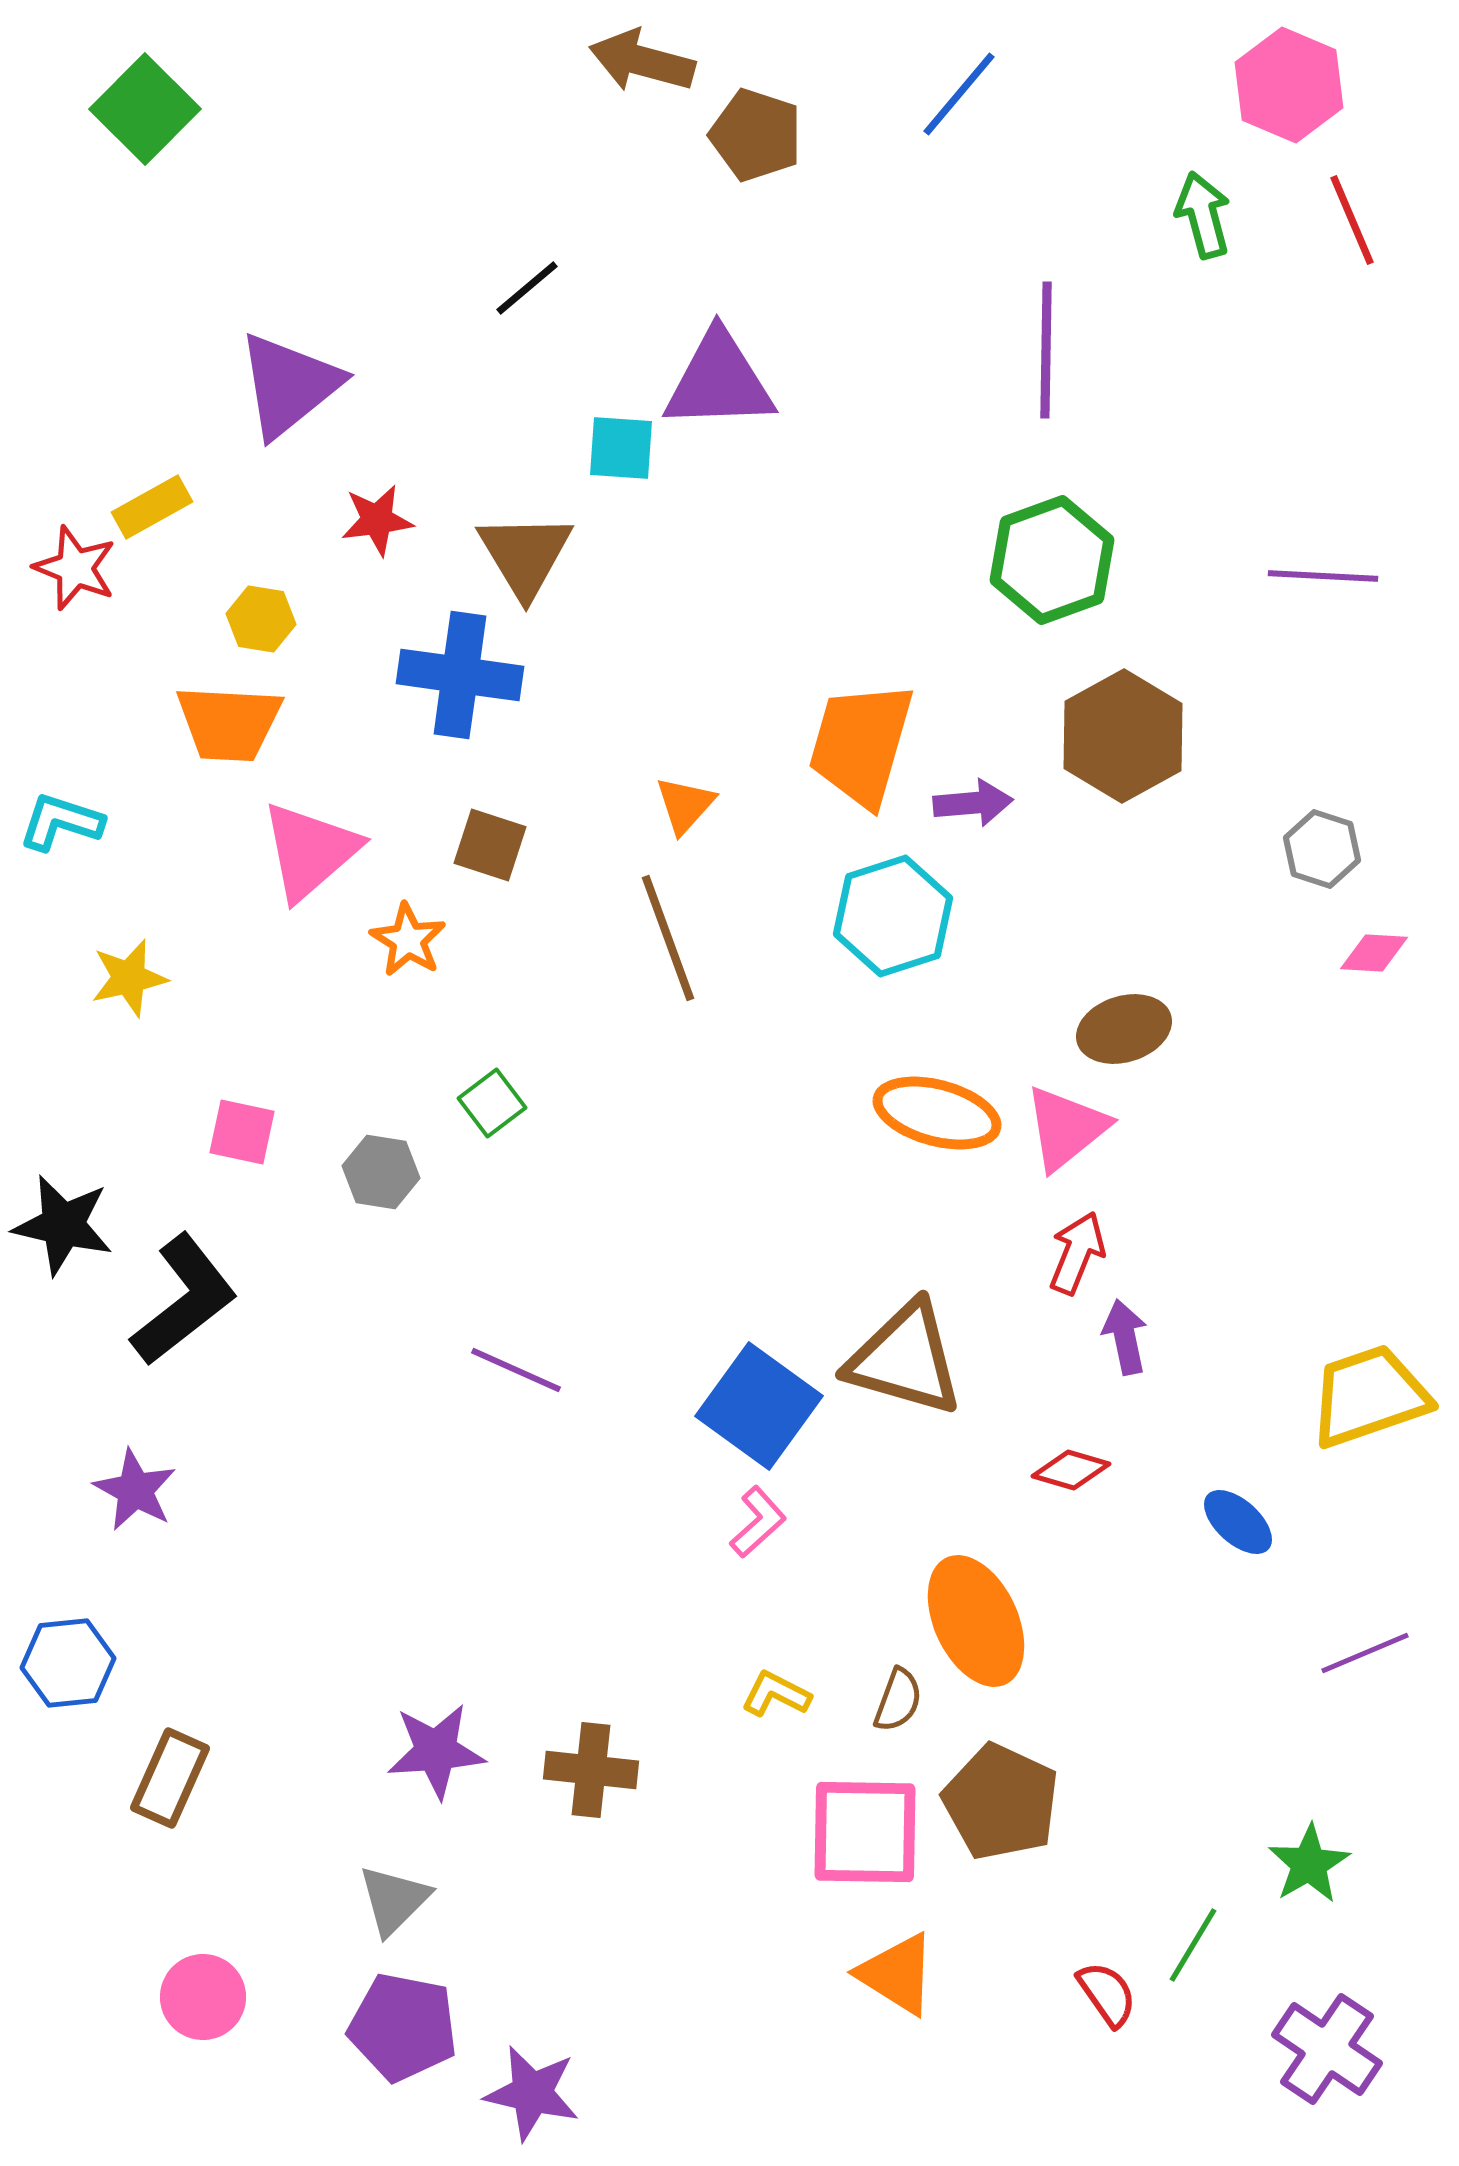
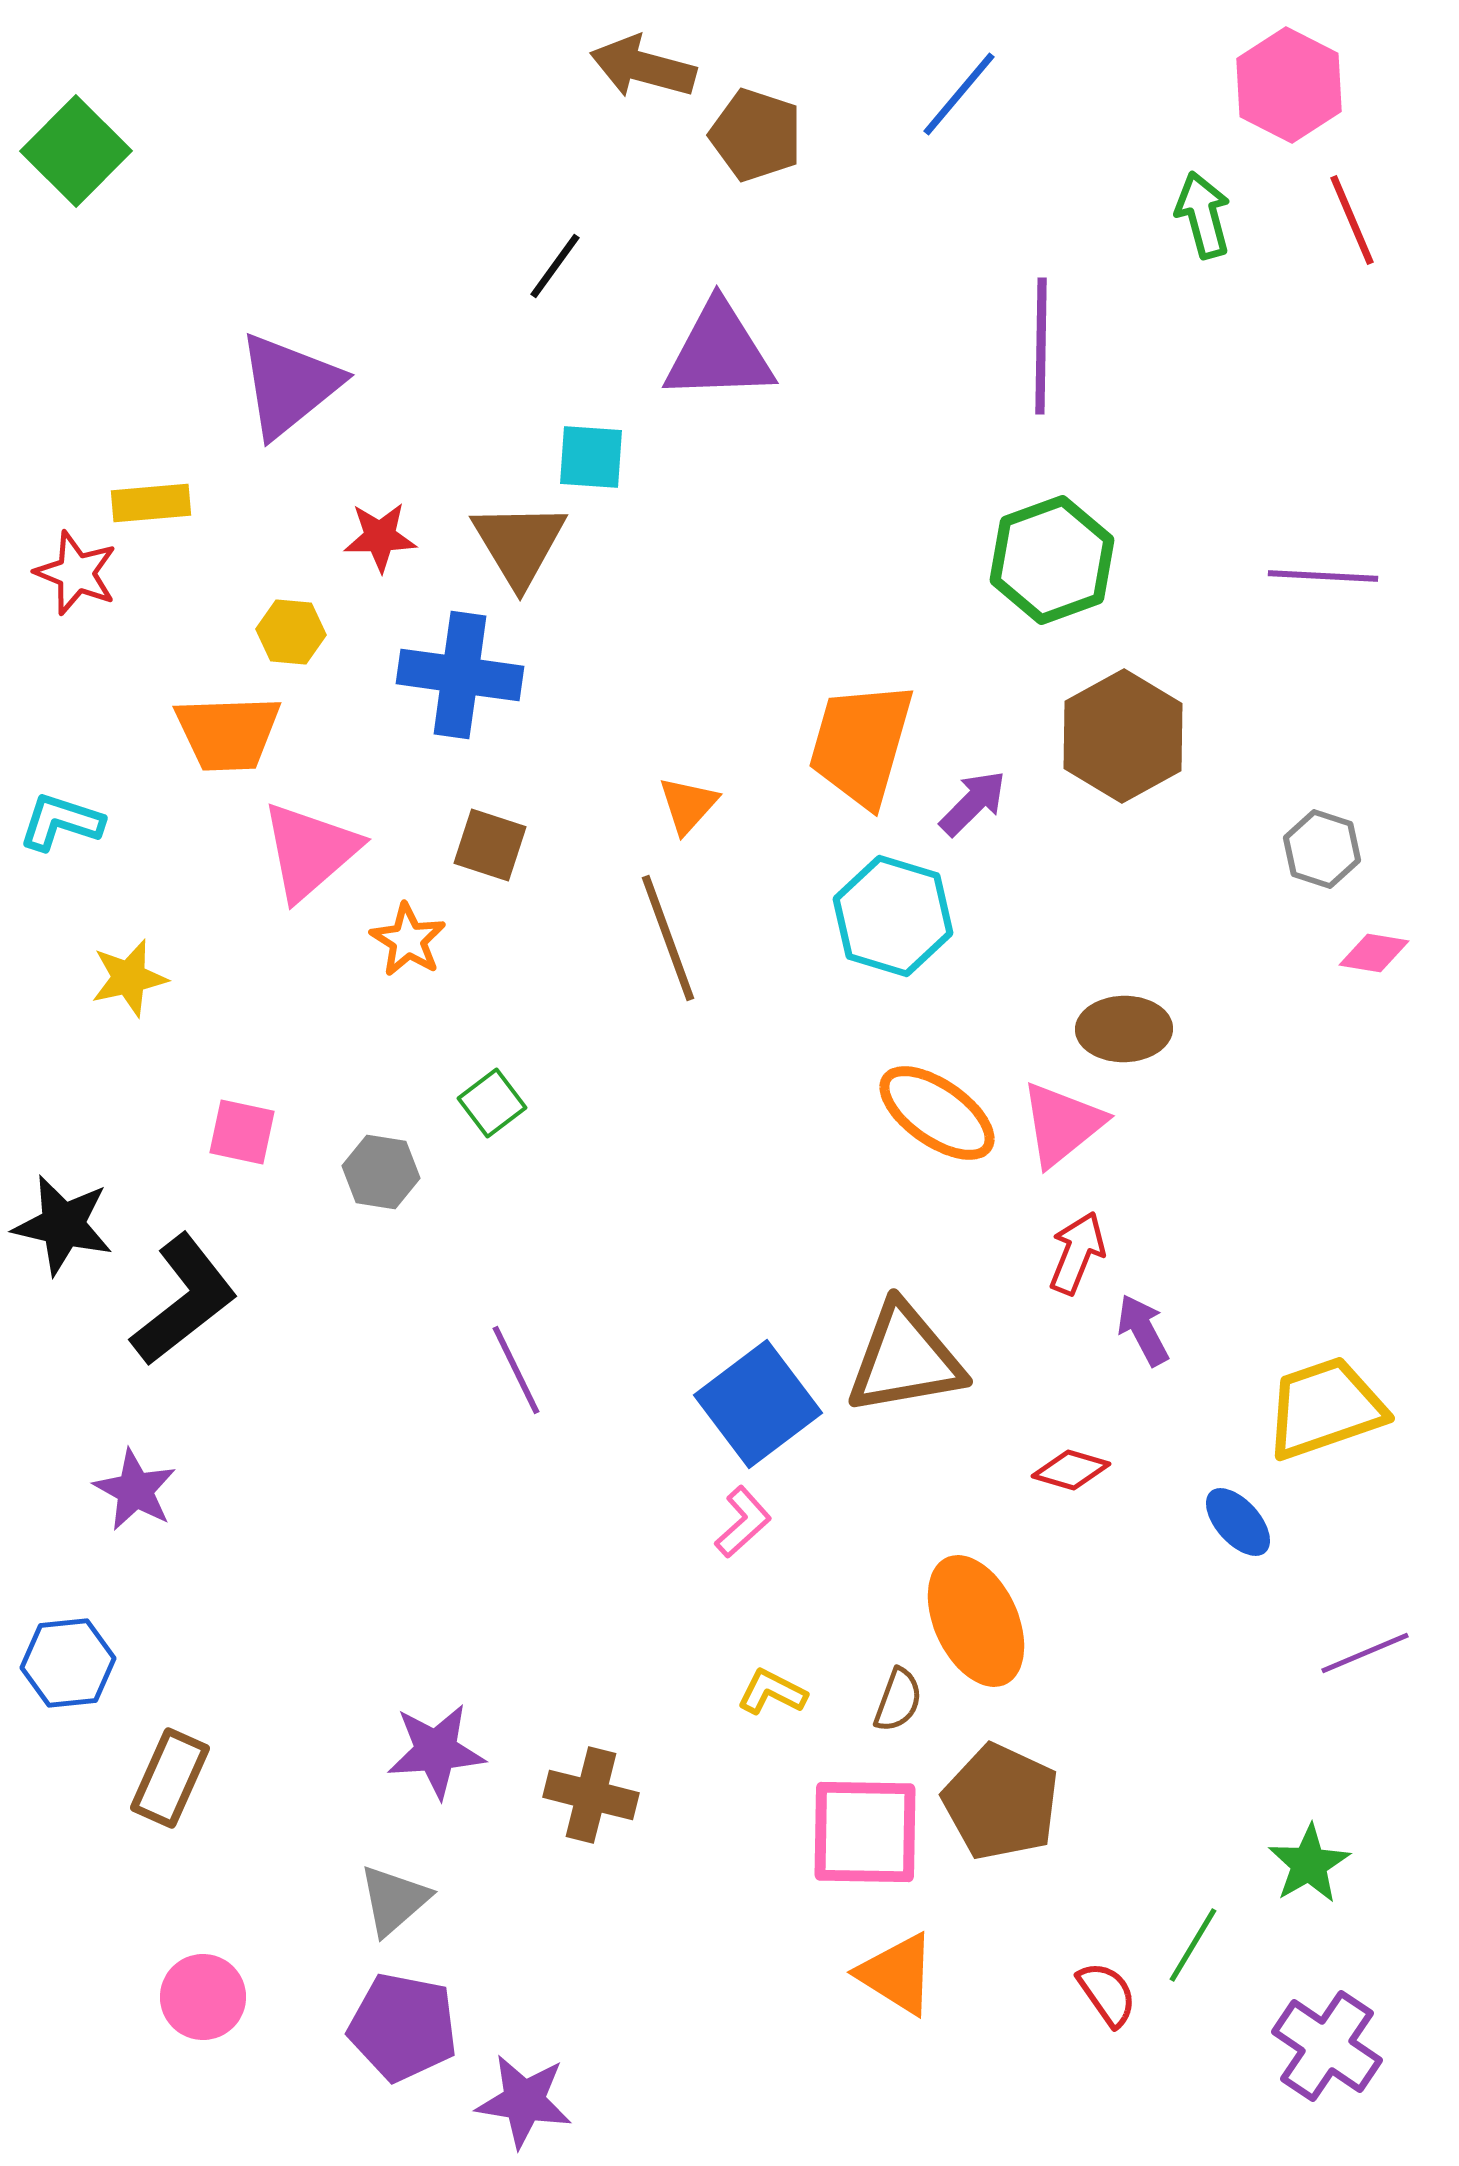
brown arrow at (642, 61): moved 1 px right, 6 px down
pink hexagon at (1289, 85): rotated 4 degrees clockwise
green square at (145, 109): moved 69 px left, 42 px down
black line at (527, 288): moved 28 px right, 22 px up; rotated 14 degrees counterclockwise
purple line at (1046, 350): moved 5 px left, 4 px up
purple triangle at (719, 381): moved 29 px up
cyan square at (621, 448): moved 30 px left, 9 px down
yellow rectangle at (152, 507): moved 1 px left, 4 px up; rotated 24 degrees clockwise
red star at (377, 520): moved 3 px right, 17 px down; rotated 6 degrees clockwise
brown triangle at (525, 555): moved 6 px left, 11 px up
red star at (75, 568): moved 1 px right, 5 px down
yellow hexagon at (261, 619): moved 30 px right, 13 px down; rotated 4 degrees counterclockwise
orange trapezoid at (229, 723): moved 1 px left, 10 px down; rotated 5 degrees counterclockwise
purple arrow at (973, 803): rotated 40 degrees counterclockwise
orange triangle at (685, 805): moved 3 px right
cyan hexagon at (893, 916): rotated 25 degrees counterclockwise
pink diamond at (1374, 953): rotated 6 degrees clockwise
brown ellipse at (1124, 1029): rotated 16 degrees clockwise
orange ellipse at (937, 1113): rotated 20 degrees clockwise
pink triangle at (1066, 1128): moved 4 px left, 4 px up
purple arrow at (1125, 1337): moved 18 px right, 7 px up; rotated 16 degrees counterclockwise
brown triangle at (905, 1359): rotated 26 degrees counterclockwise
purple line at (516, 1370): rotated 40 degrees clockwise
yellow trapezoid at (1369, 1396): moved 44 px left, 12 px down
blue square at (759, 1406): moved 1 px left, 2 px up; rotated 17 degrees clockwise
pink L-shape at (758, 1522): moved 15 px left
blue ellipse at (1238, 1522): rotated 6 degrees clockwise
yellow L-shape at (776, 1694): moved 4 px left, 2 px up
brown cross at (591, 1770): moved 25 px down; rotated 8 degrees clockwise
gray triangle at (394, 1900): rotated 4 degrees clockwise
purple cross at (1327, 2049): moved 3 px up
purple star at (532, 2093): moved 8 px left, 8 px down; rotated 4 degrees counterclockwise
